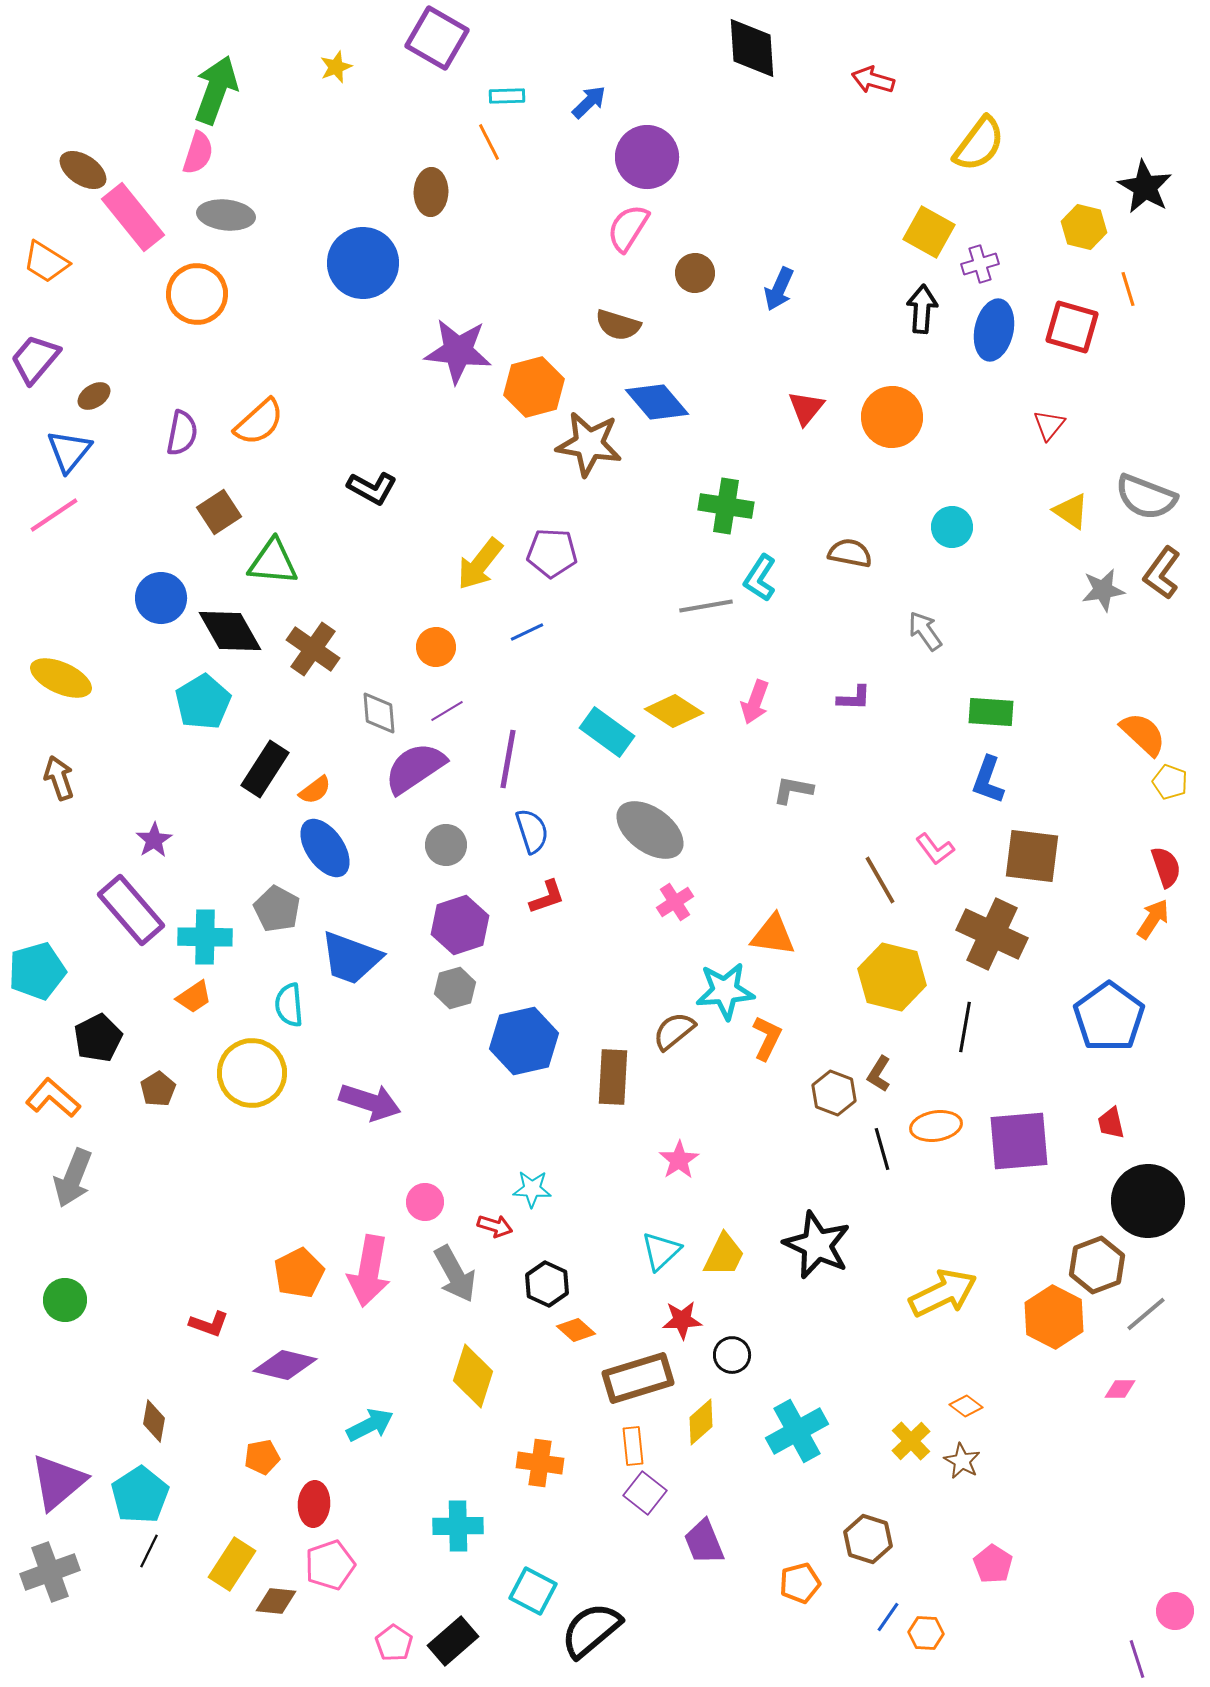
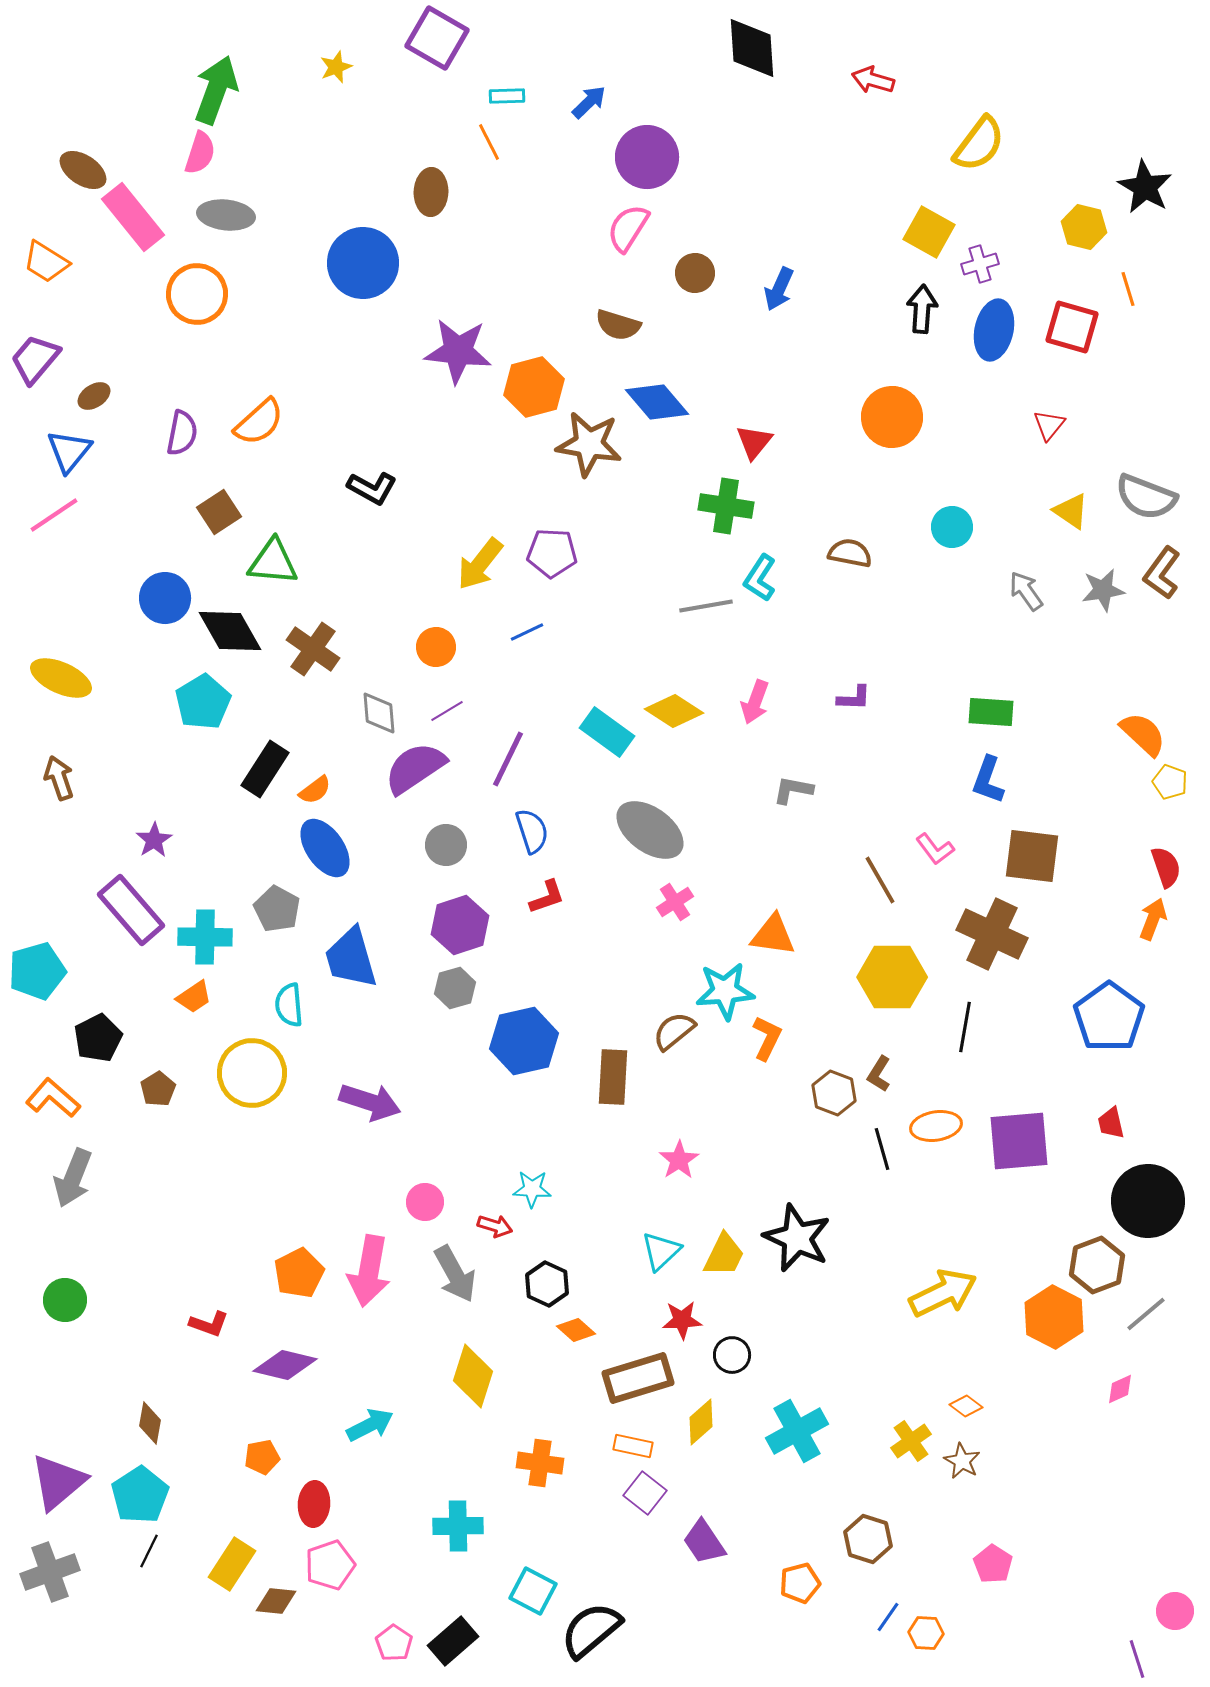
pink semicircle at (198, 153): moved 2 px right
red triangle at (806, 408): moved 52 px left, 34 px down
blue circle at (161, 598): moved 4 px right
gray arrow at (925, 631): moved 101 px right, 40 px up
purple line at (508, 759): rotated 16 degrees clockwise
orange arrow at (1153, 919): rotated 12 degrees counterclockwise
blue trapezoid at (351, 958): rotated 54 degrees clockwise
yellow hexagon at (892, 977): rotated 14 degrees counterclockwise
black star at (817, 1245): moved 20 px left, 7 px up
pink diamond at (1120, 1389): rotated 24 degrees counterclockwise
brown diamond at (154, 1421): moved 4 px left, 2 px down
yellow cross at (911, 1441): rotated 9 degrees clockwise
orange rectangle at (633, 1446): rotated 72 degrees counterclockwise
purple trapezoid at (704, 1542): rotated 12 degrees counterclockwise
